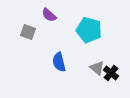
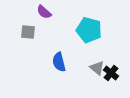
purple semicircle: moved 5 px left, 3 px up
gray square: rotated 14 degrees counterclockwise
